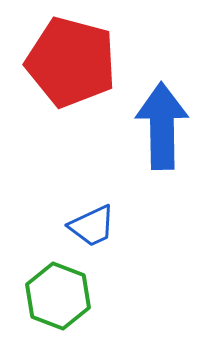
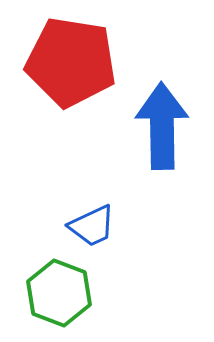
red pentagon: rotated 6 degrees counterclockwise
green hexagon: moved 1 px right, 3 px up
